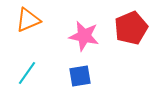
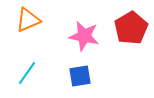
red pentagon: rotated 8 degrees counterclockwise
